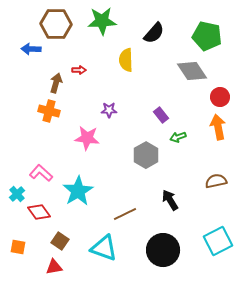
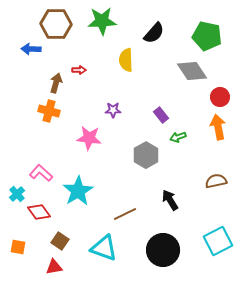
purple star: moved 4 px right
pink star: moved 2 px right
